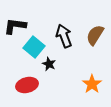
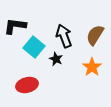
black star: moved 7 px right, 5 px up
orange star: moved 17 px up
